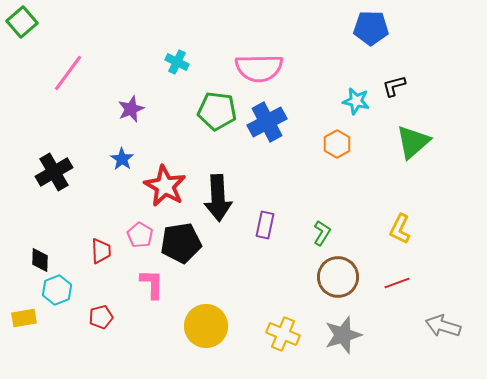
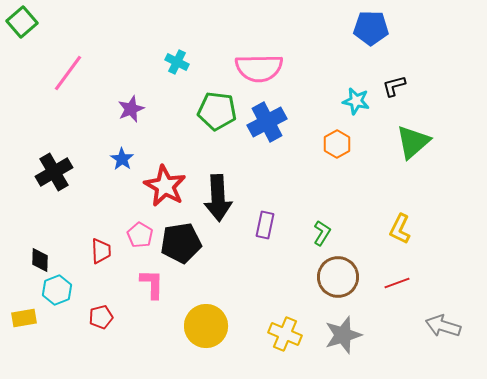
yellow cross: moved 2 px right
